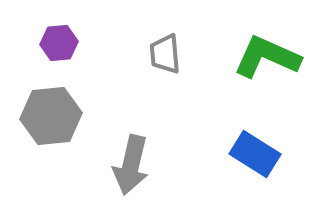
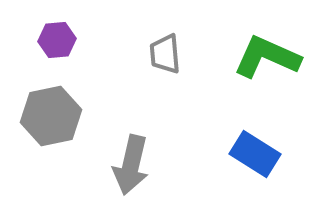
purple hexagon: moved 2 px left, 3 px up
gray hexagon: rotated 6 degrees counterclockwise
